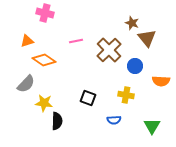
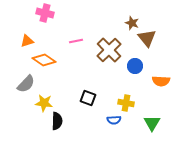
yellow cross: moved 8 px down
green triangle: moved 3 px up
